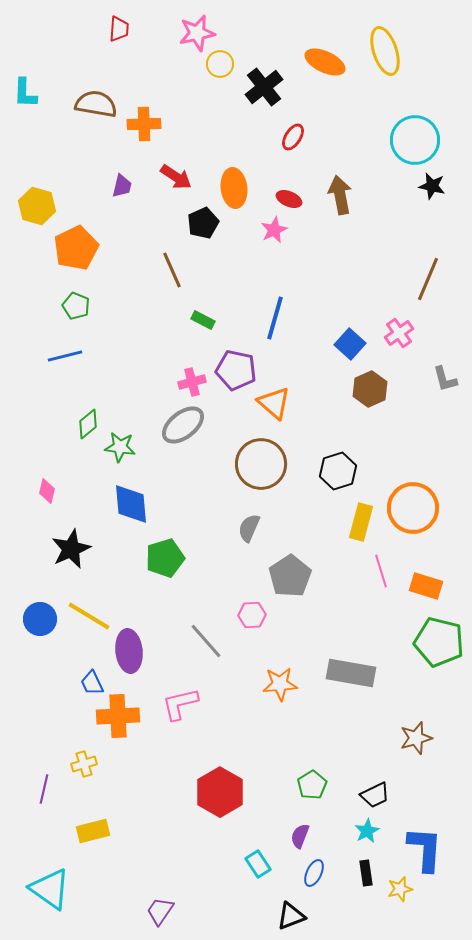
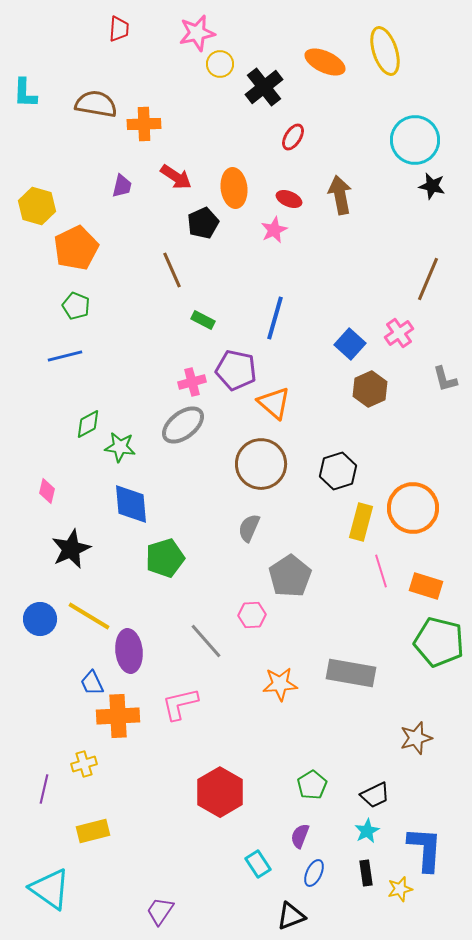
green diamond at (88, 424): rotated 12 degrees clockwise
